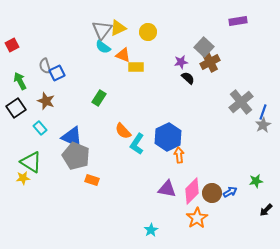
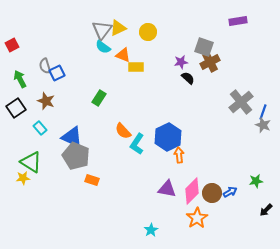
gray square: rotated 24 degrees counterclockwise
green arrow: moved 2 px up
gray star: rotated 21 degrees counterclockwise
